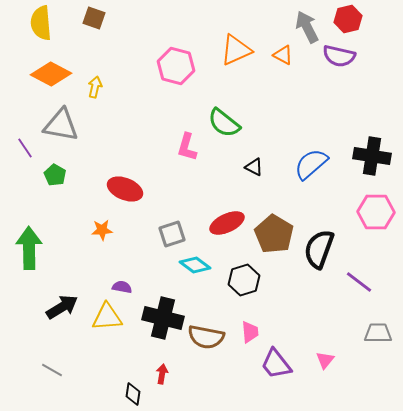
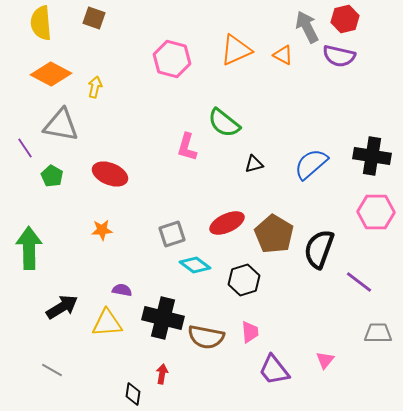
red hexagon at (348, 19): moved 3 px left
pink hexagon at (176, 66): moved 4 px left, 7 px up
black triangle at (254, 167): moved 3 px up; rotated 42 degrees counterclockwise
green pentagon at (55, 175): moved 3 px left, 1 px down
red ellipse at (125, 189): moved 15 px left, 15 px up
purple semicircle at (122, 287): moved 3 px down
yellow triangle at (107, 317): moved 6 px down
purple trapezoid at (276, 364): moved 2 px left, 6 px down
